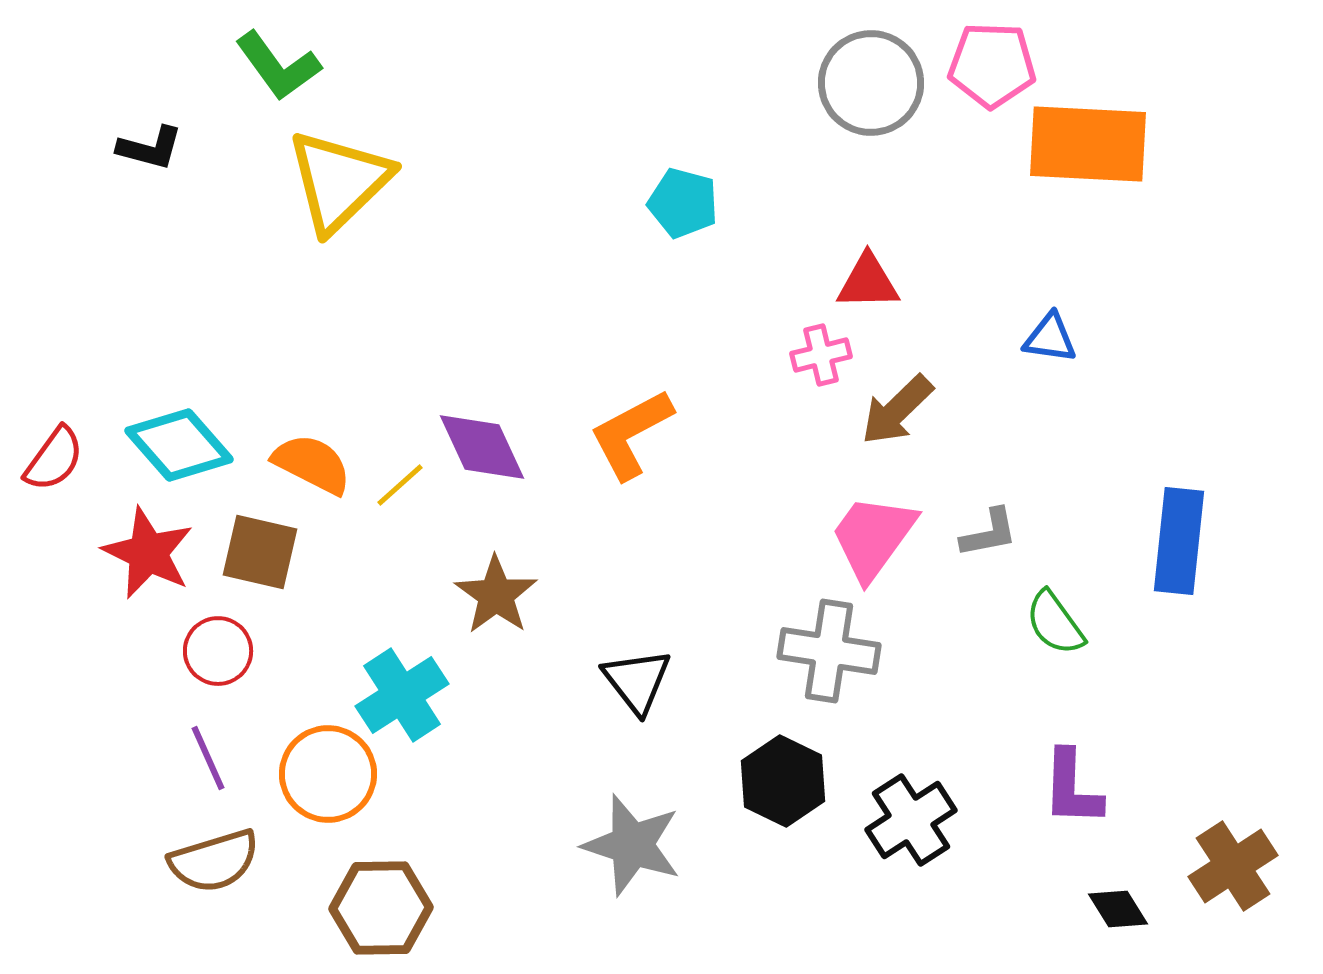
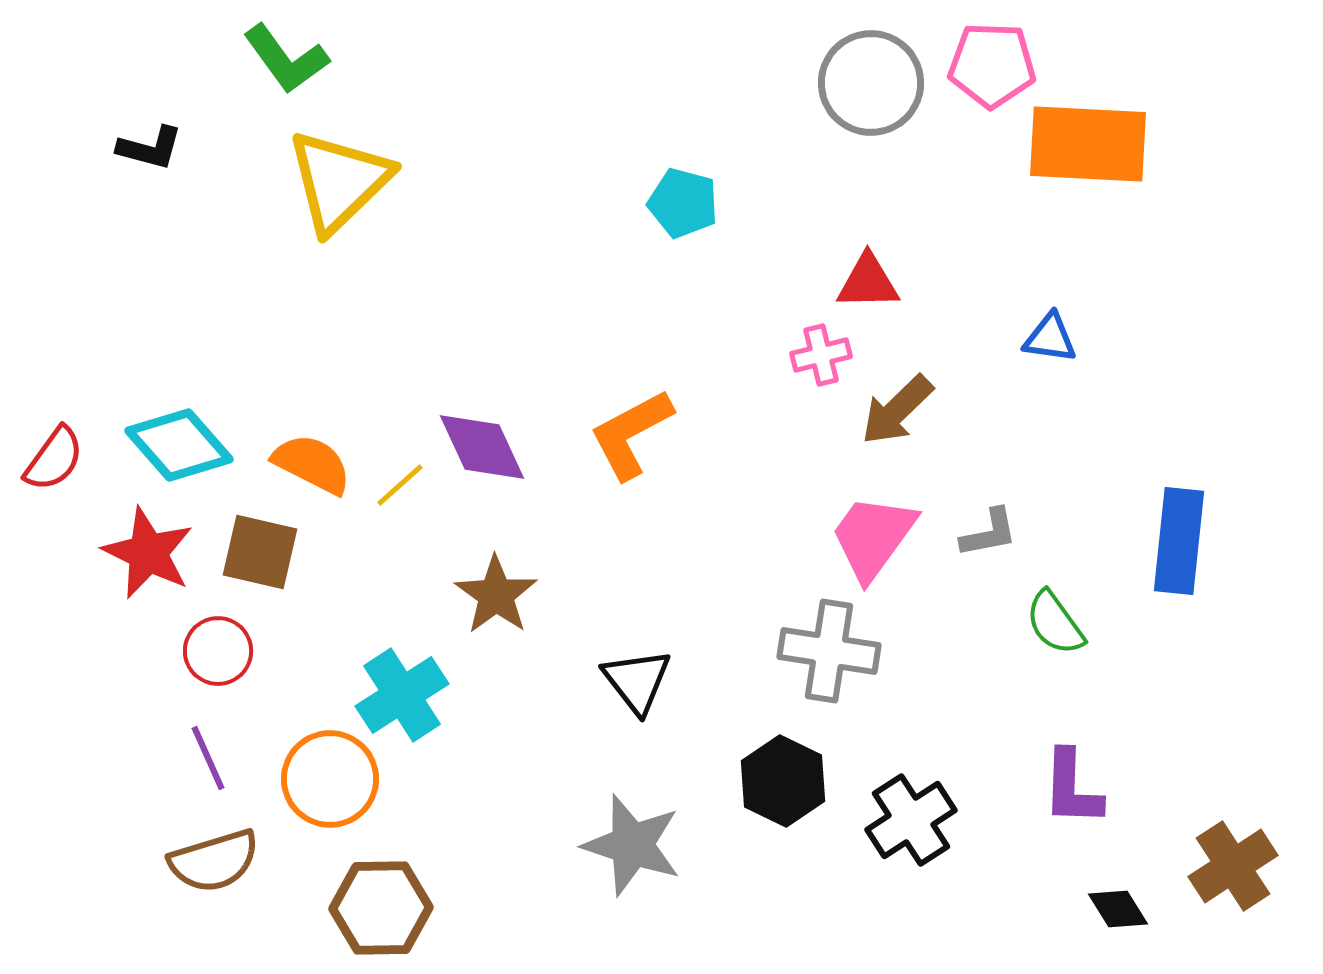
green L-shape: moved 8 px right, 7 px up
orange circle: moved 2 px right, 5 px down
